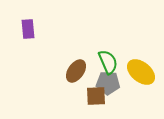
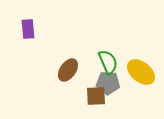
brown ellipse: moved 8 px left, 1 px up
